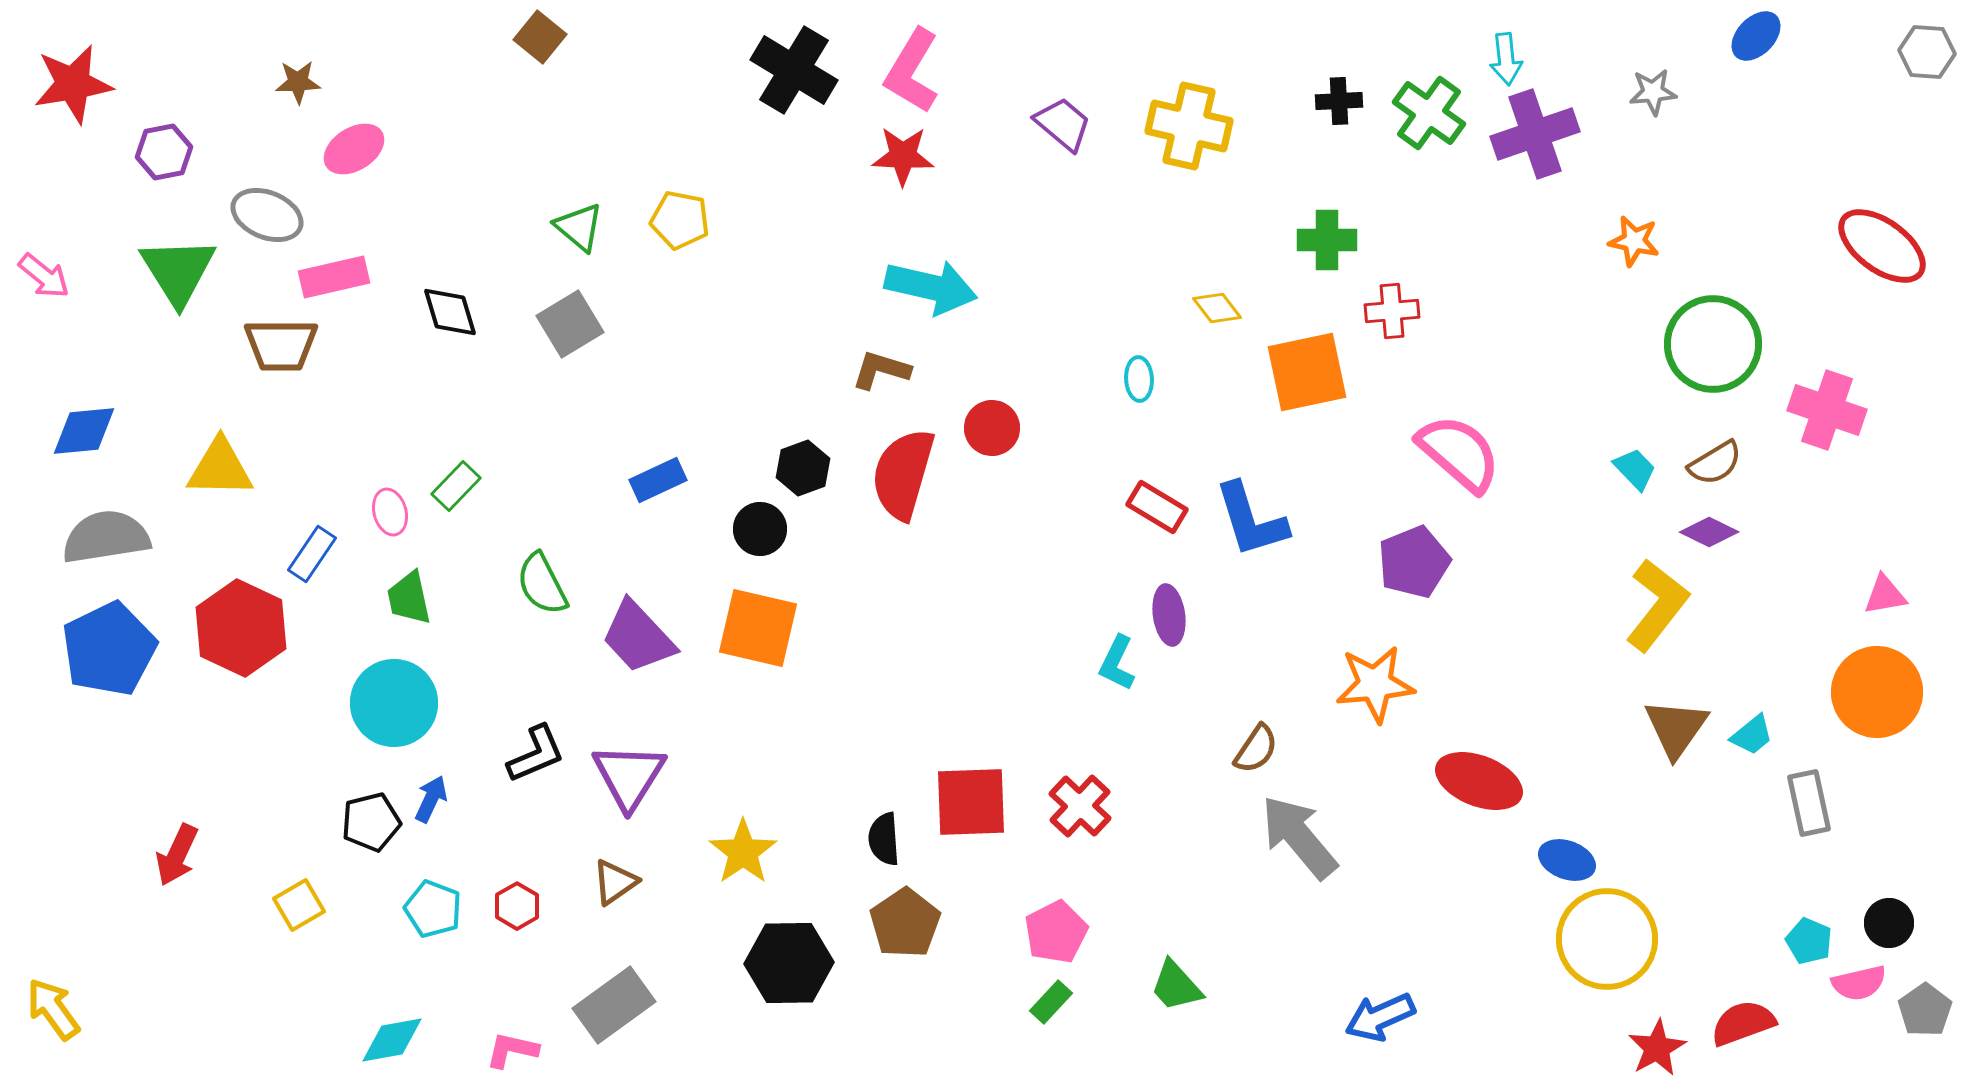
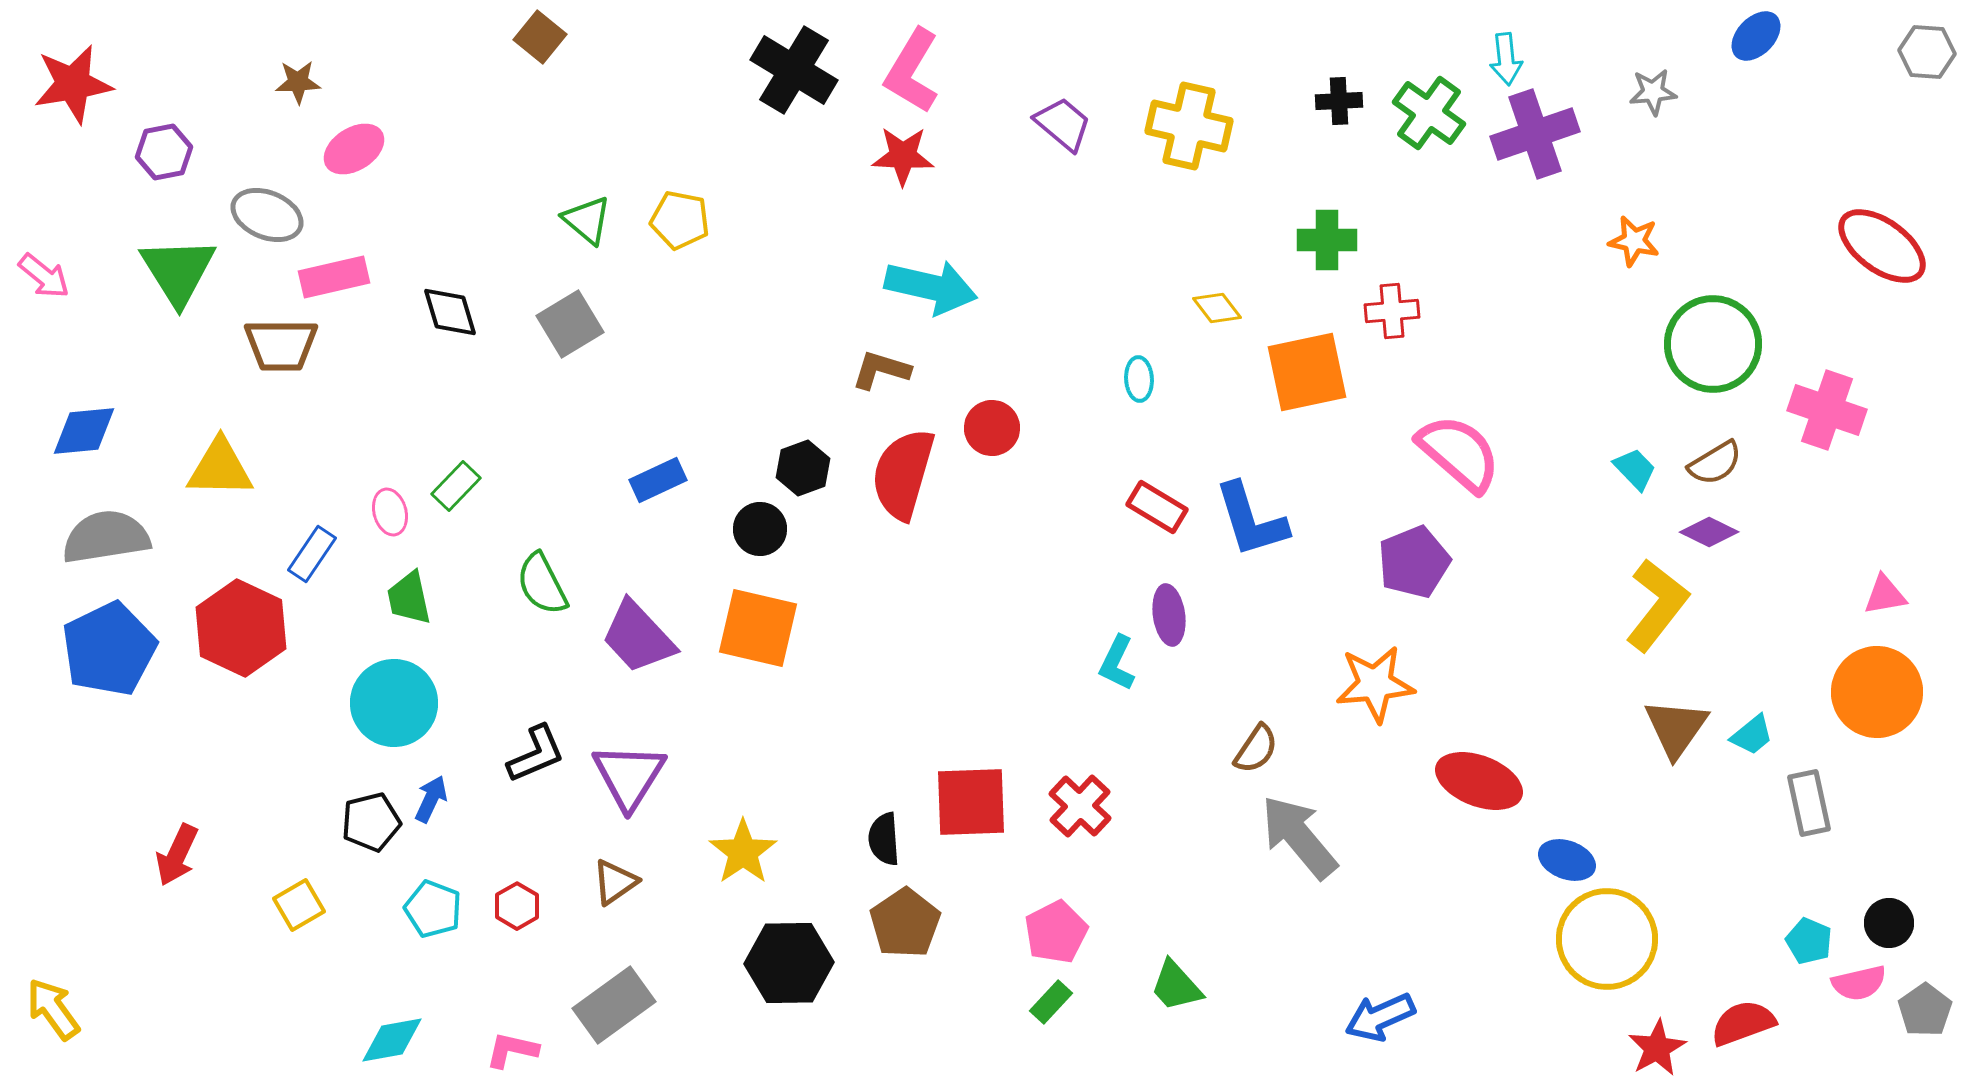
green triangle at (579, 227): moved 8 px right, 7 px up
